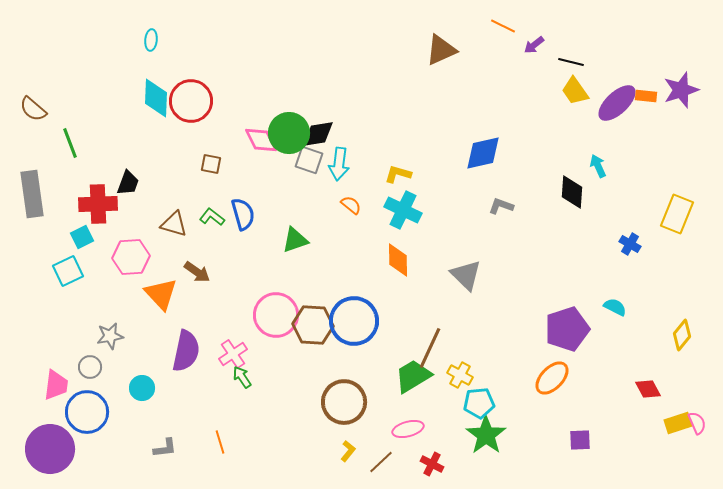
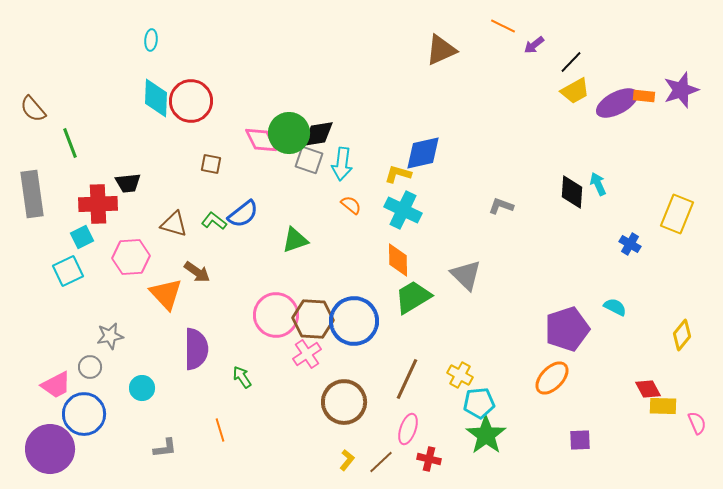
black line at (571, 62): rotated 60 degrees counterclockwise
yellow trapezoid at (575, 91): rotated 84 degrees counterclockwise
orange rectangle at (646, 96): moved 2 px left
purple ellipse at (617, 103): rotated 15 degrees clockwise
brown semicircle at (33, 109): rotated 8 degrees clockwise
blue diamond at (483, 153): moved 60 px left
cyan arrow at (339, 164): moved 3 px right
cyan arrow at (598, 166): moved 18 px down
black trapezoid at (128, 183): rotated 64 degrees clockwise
blue semicircle at (243, 214): rotated 68 degrees clockwise
green L-shape at (212, 217): moved 2 px right, 4 px down
orange triangle at (161, 294): moved 5 px right
brown hexagon at (313, 325): moved 6 px up
brown line at (430, 348): moved 23 px left, 31 px down
purple semicircle at (186, 351): moved 10 px right, 2 px up; rotated 12 degrees counterclockwise
pink cross at (233, 354): moved 74 px right
green trapezoid at (413, 376): moved 79 px up
pink trapezoid at (56, 385): rotated 56 degrees clockwise
blue circle at (87, 412): moved 3 px left, 2 px down
yellow rectangle at (678, 423): moved 15 px left, 17 px up; rotated 20 degrees clockwise
pink ellipse at (408, 429): rotated 56 degrees counterclockwise
orange line at (220, 442): moved 12 px up
yellow L-shape at (348, 451): moved 1 px left, 9 px down
red cross at (432, 464): moved 3 px left, 5 px up; rotated 15 degrees counterclockwise
